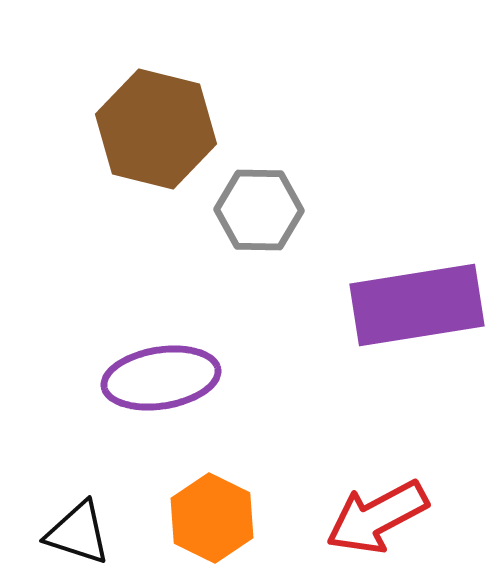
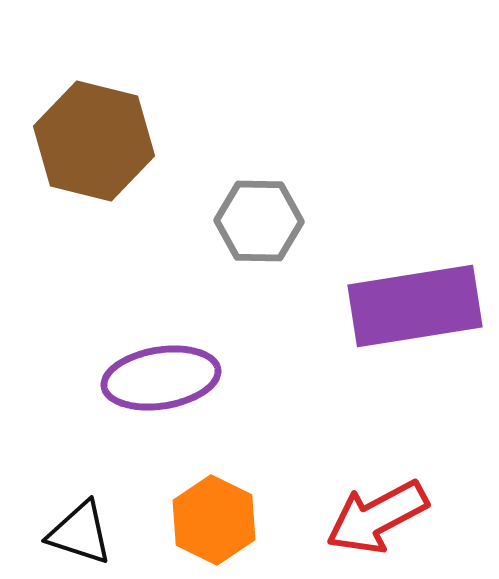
brown hexagon: moved 62 px left, 12 px down
gray hexagon: moved 11 px down
purple rectangle: moved 2 px left, 1 px down
orange hexagon: moved 2 px right, 2 px down
black triangle: moved 2 px right
